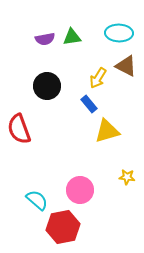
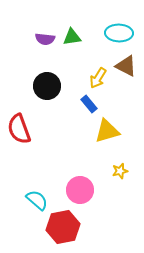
purple semicircle: rotated 18 degrees clockwise
yellow star: moved 7 px left, 6 px up; rotated 21 degrees counterclockwise
